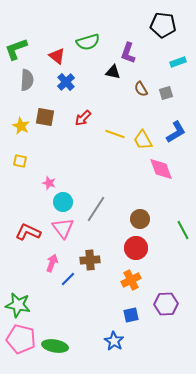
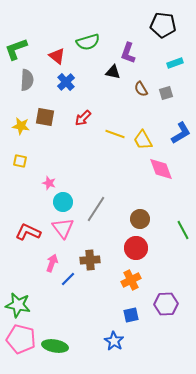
cyan rectangle: moved 3 px left, 1 px down
yellow star: rotated 18 degrees counterclockwise
blue L-shape: moved 5 px right, 1 px down
